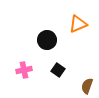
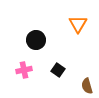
orange triangle: rotated 36 degrees counterclockwise
black circle: moved 11 px left
brown semicircle: rotated 35 degrees counterclockwise
